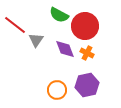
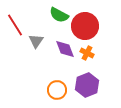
red line: rotated 20 degrees clockwise
gray triangle: moved 1 px down
purple hexagon: rotated 10 degrees counterclockwise
